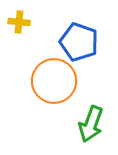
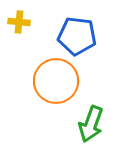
blue pentagon: moved 2 px left, 6 px up; rotated 12 degrees counterclockwise
orange circle: moved 2 px right
